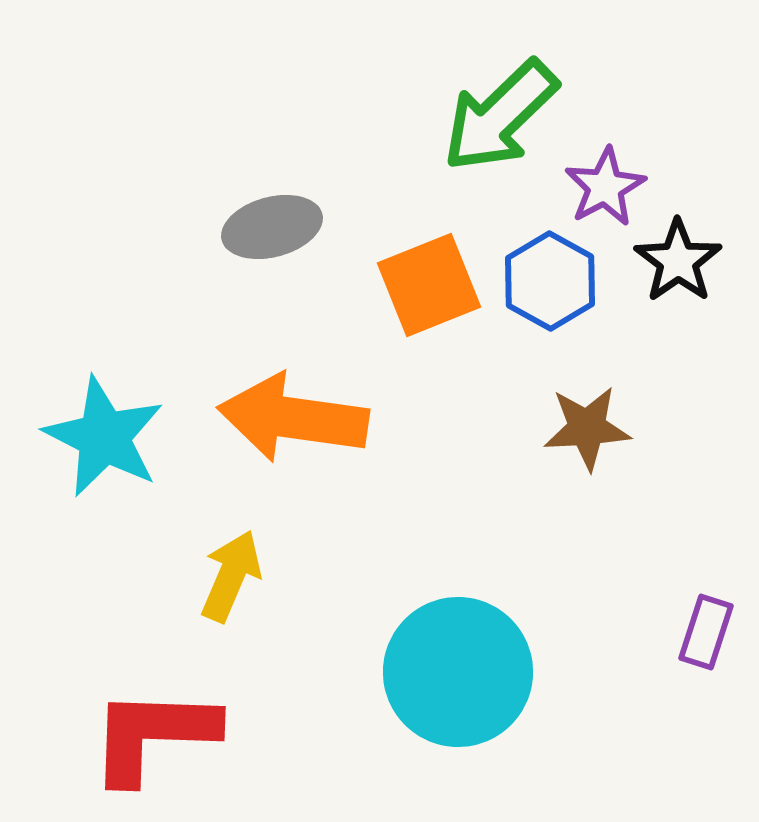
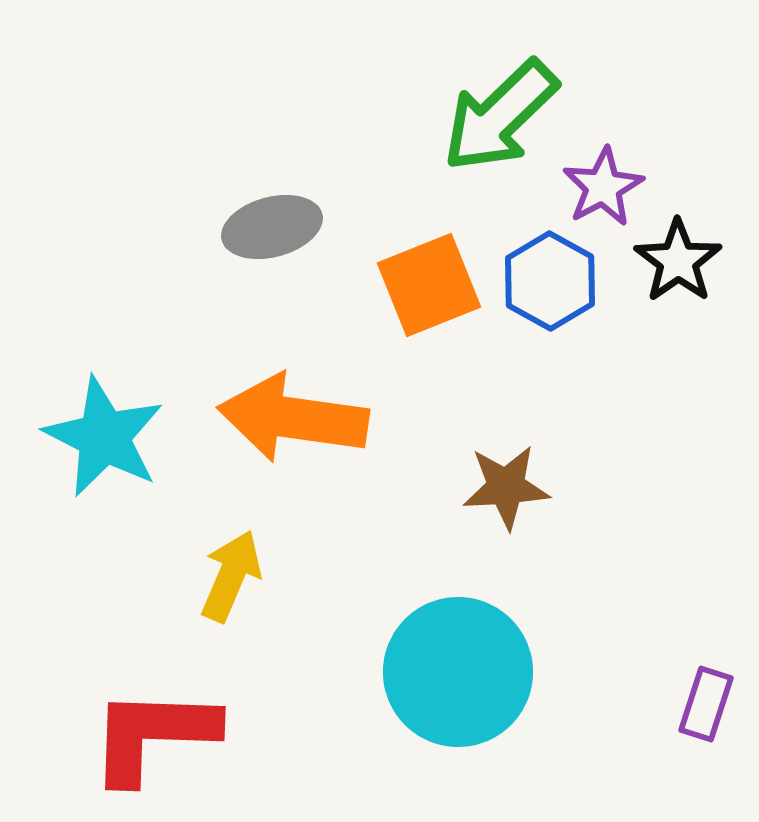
purple star: moved 2 px left
brown star: moved 81 px left, 59 px down
purple rectangle: moved 72 px down
